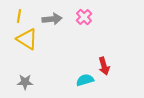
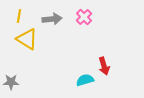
gray star: moved 14 px left
